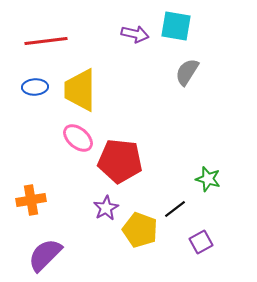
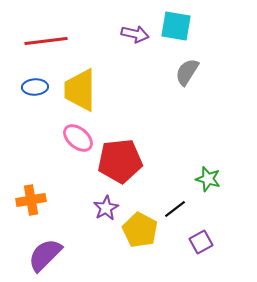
red pentagon: rotated 12 degrees counterclockwise
yellow pentagon: rotated 8 degrees clockwise
